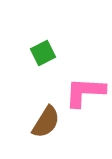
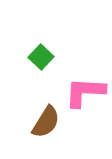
green square: moved 2 px left, 4 px down; rotated 20 degrees counterclockwise
